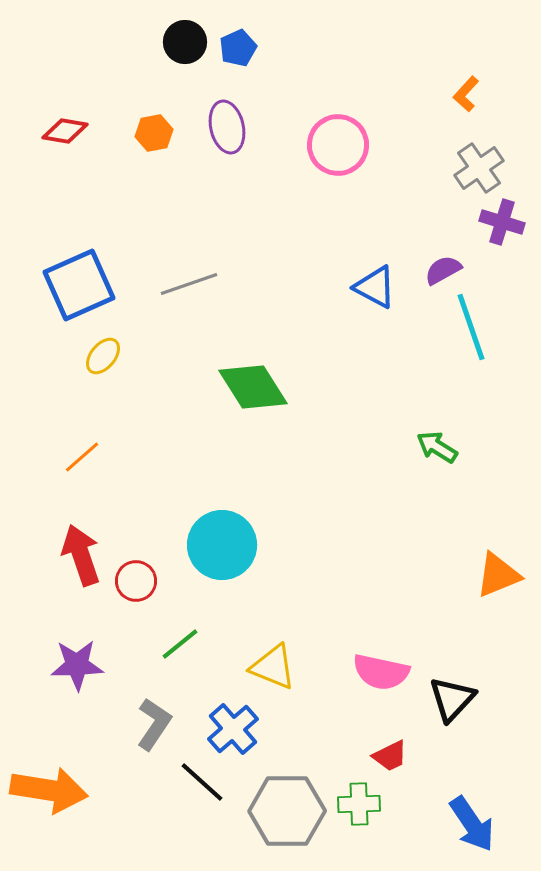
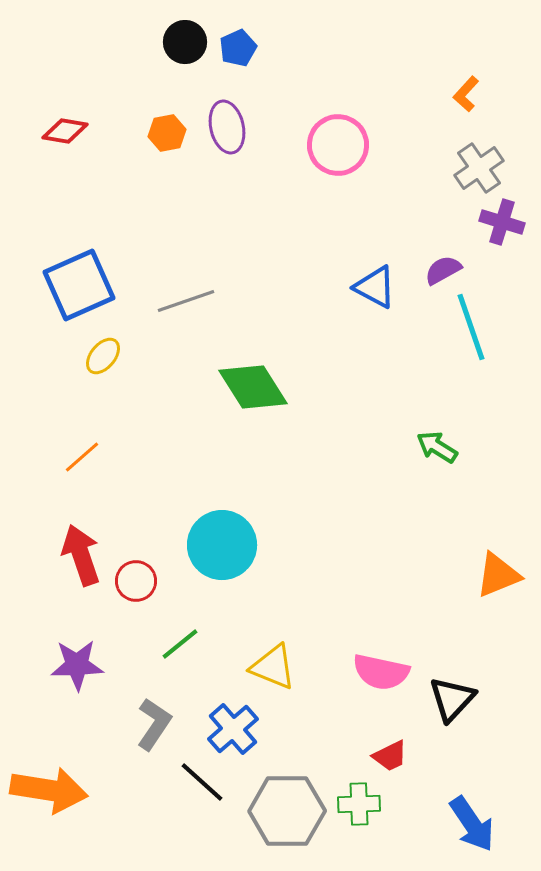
orange hexagon: moved 13 px right
gray line: moved 3 px left, 17 px down
